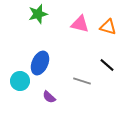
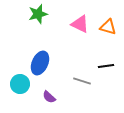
pink triangle: rotated 12 degrees clockwise
black line: moved 1 px left, 1 px down; rotated 49 degrees counterclockwise
cyan circle: moved 3 px down
